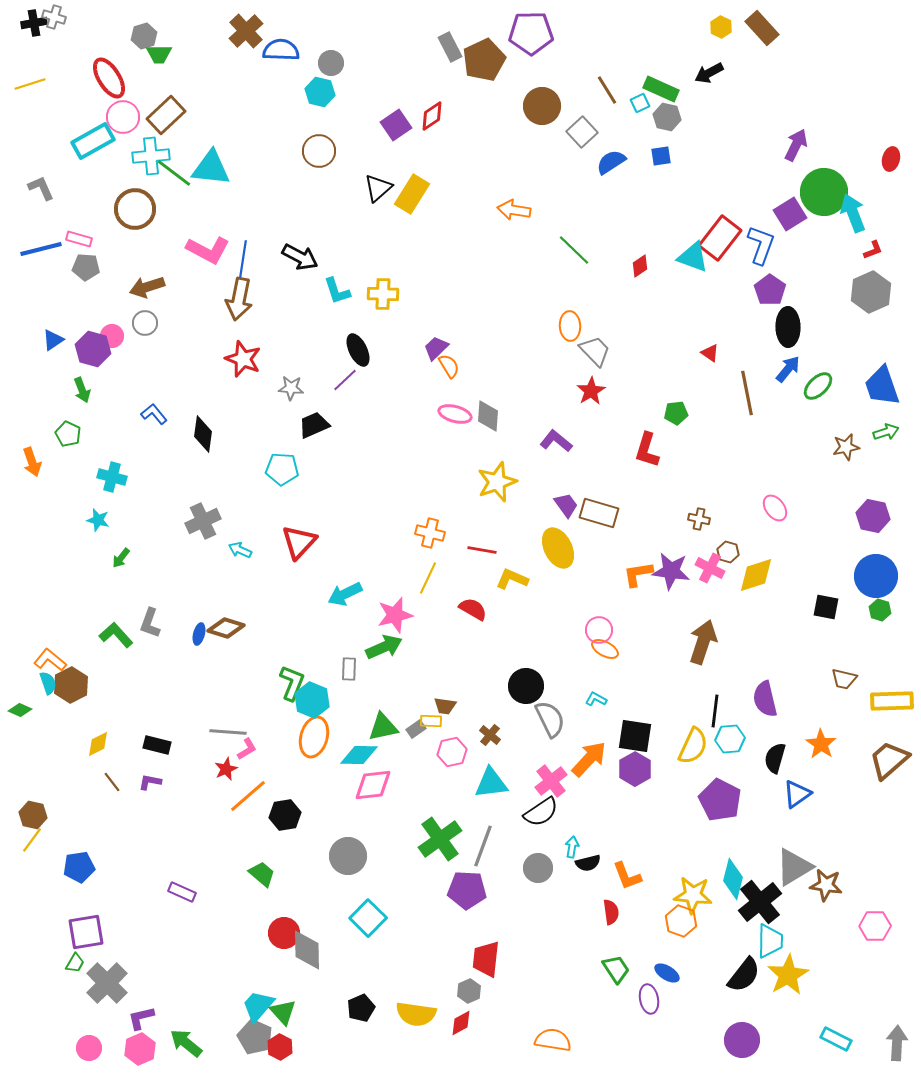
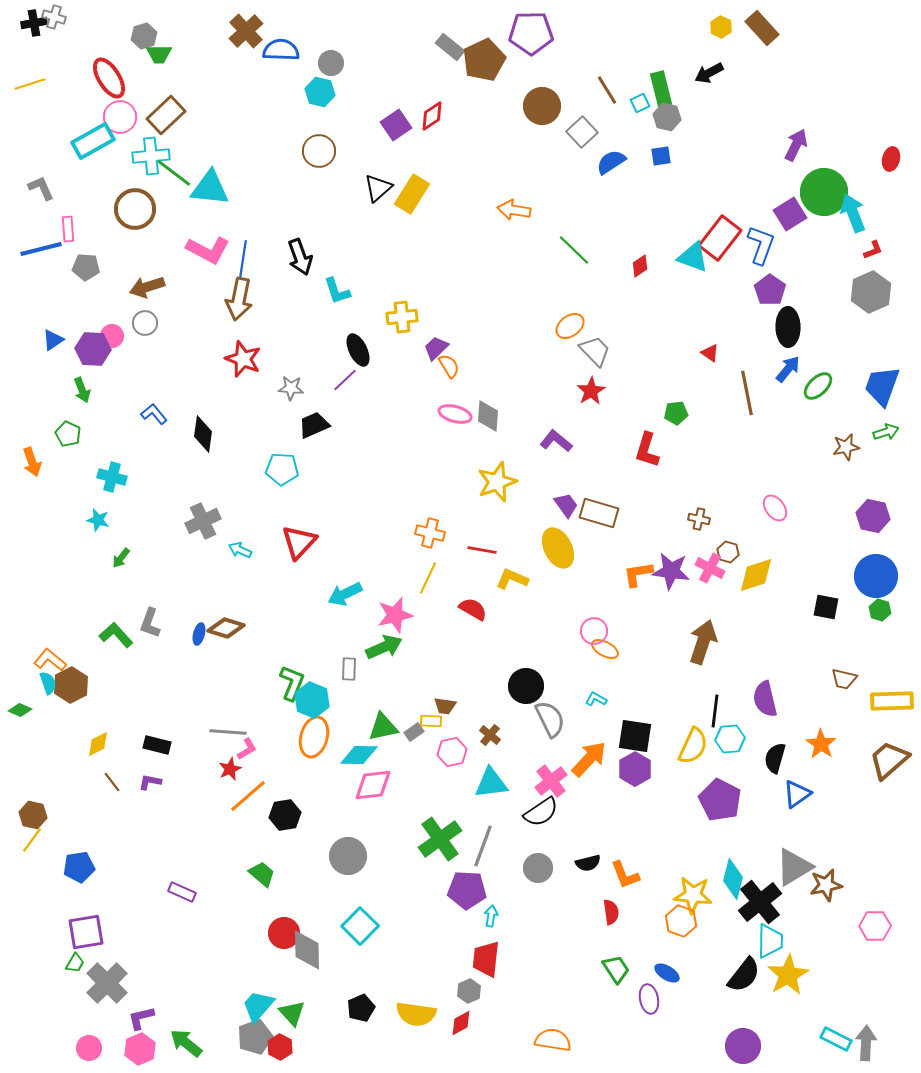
gray rectangle at (450, 47): rotated 24 degrees counterclockwise
green rectangle at (661, 89): rotated 52 degrees clockwise
pink circle at (123, 117): moved 3 px left
cyan triangle at (211, 168): moved 1 px left, 20 px down
pink rectangle at (79, 239): moved 11 px left, 10 px up; rotated 70 degrees clockwise
black arrow at (300, 257): rotated 42 degrees clockwise
yellow cross at (383, 294): moved 19 px right, 23 px down; rotated 8 degrees counterclockwise
orange ellipse at (570, 326): rotated 56 degrees clockwise
purple hexagon at (93, 349): rotated 12 degrees counterclockwise
blue trapezoid at (882, 386): rotated 39 degrees clockwise
pink circle at (599, 630): moved 5 px left, 1 px down
gray rectangle at (416, 729): moved 2 px left, 3 px down
red star at (226, 769): moved 4 px right
cyan arrow at (572, 847): moved 81 px left, 69 px down
orange L-shape at (627, 876): moved 2 px left, 1 px up
brown star at (826, 885): rotated 20 degrees counterclockwise
cyan square at (368, 918): moved 8 px left, 8 px down
green triangle at (283, 1012): moved 9 px right, 1 px down
gray pentagon at (255, 1037): rotated 28 degrees clockwise
purple circle at (742, 1040): moved 1 px right, 6 px down
gray arrow at (897, 1043): moved 31 px left
